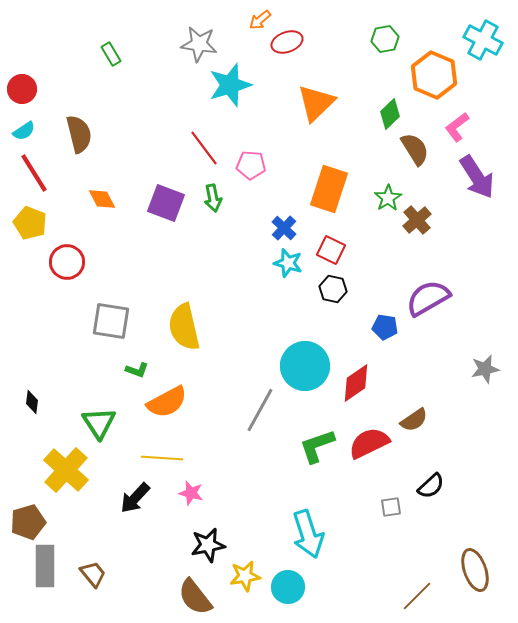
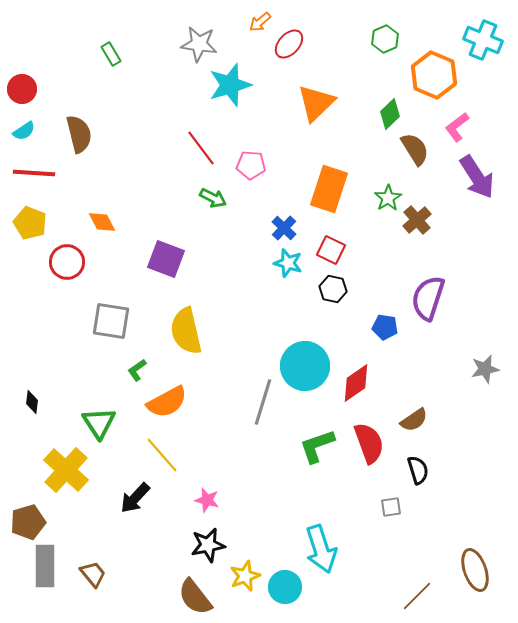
orange arrow at (260, 20): moved 2 px down
green hexagon at (385, 39): rotated 12 degrees counterclockwise
cyan cross at (483, 40): rotated 6 degrees counterclockwise
red ellipse at (287, 42): moved 2 px right, 2 px down; rotated 28 degrees counterclockwise
red line at (204, 148): moved 3 px left
red line at (34, 173): rotated 54 degrees counterclockwise
green arrow at (213, 198): rotated 52 degrees counterclockwise
orange diamond at (102, 199): moved 23 px down
purple square at (166, 203): moved 56 px down
purple semicircle at (428, 298): rotated 42 degrees counterclockwise
yellow semicircle at (184, 327): moved 2 px right, 4 px down
green L-shape at (137, 370): rotated 125 degrees clockwise
gray line at (260, 410): moved 3 px right, 8 px up; rotated 12 degrees counterclockwise
red semicircle at (369, 443): rotated 96 degrees clockwise
yellow line at (162, 458): moved 3 px up; rotated 45 degrees clockwise
black semicircle at (431, 486): moved 13 px left, 16 px up; rotated 64 degrees counterclockwise
pink star at (191, 493): moved 16 px right, 7 px down
cyan arrow at (308, 534): moved 13 px right, 15 px down
yellow star at (245, 576): rotated 12 degrees counterclockwise
cyan circle at (288, 587): moved 3 px left
